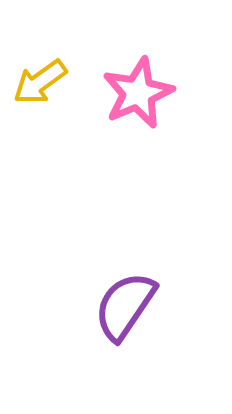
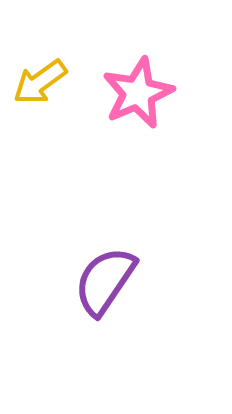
purple semicircle: moved 20 px left, 25 px up
